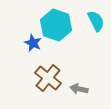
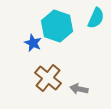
cyan semicircle: moved 3 px up; rotated 50 degrees clockwise
cyan hexagon: moved 1 px right, 1 px down
